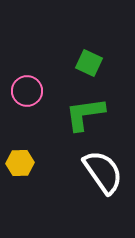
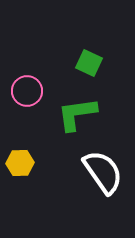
green L-shape: moved 8 px left
